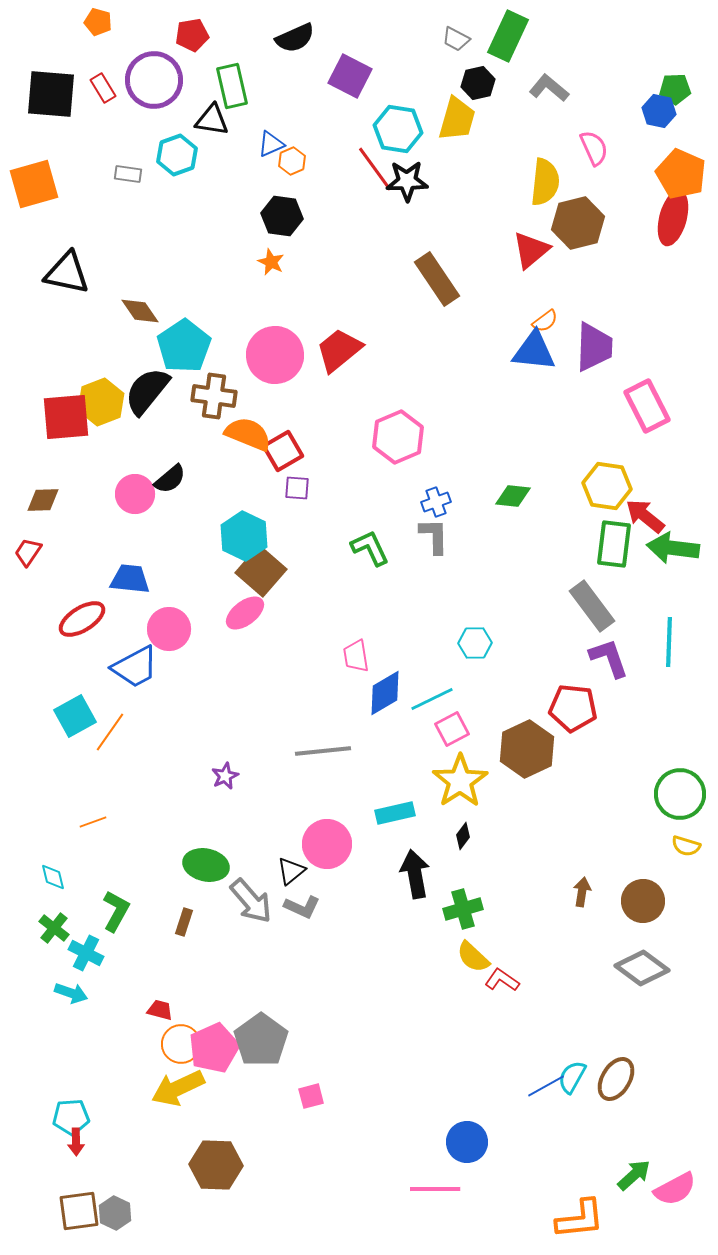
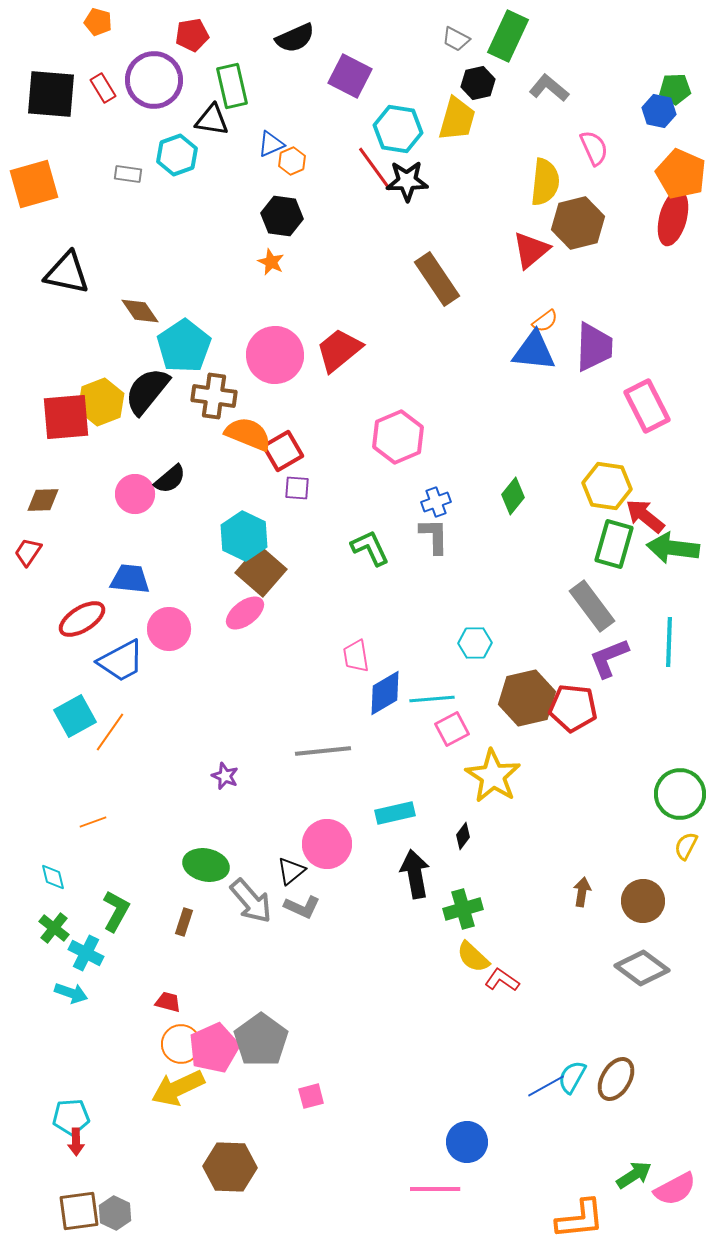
green diamond at (513, 496): rotated 57 degrees counterclockwise
green rectangle at (614, 544): rotated 9 degrees clockwise
purple L-shape at (609, 658): rotated 93 degrees counterclockwise
blue trapezoid at (135, 667): moved 14 px left, 6 px up
cyan line at (432, 699): rotated 21 degrees clockwise
brown hexagon at (527, 749): moved 51 px up; rotated 12 degrees clockwise
purple star at (225, 776): rotated 24 degrees counterclockwise
yellow star at (460, 781): moved 33 px right, 5 px up; rotated 6 degrees counterclockwise
yellow semicircle at (686, 846): rotated 100 degrees clockwise
red trapezoid at (160, 1010): moved 8 px right, 8 px up
brown hexagon at (216, 1165): moved 14 px right, 2 px down
green arrow at (634, 1175): rotated 9 degrees clockwise
